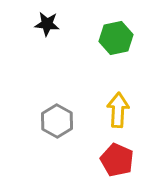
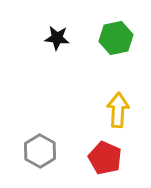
black star: moved 10 px right, 14 px down
gray hexagon: moved 17 px left, 30 px down
red pentagon: moved 12 px left, 2 px up
